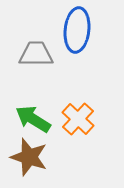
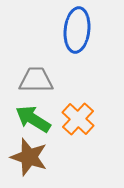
gray trapezoid: moved 26 px down
